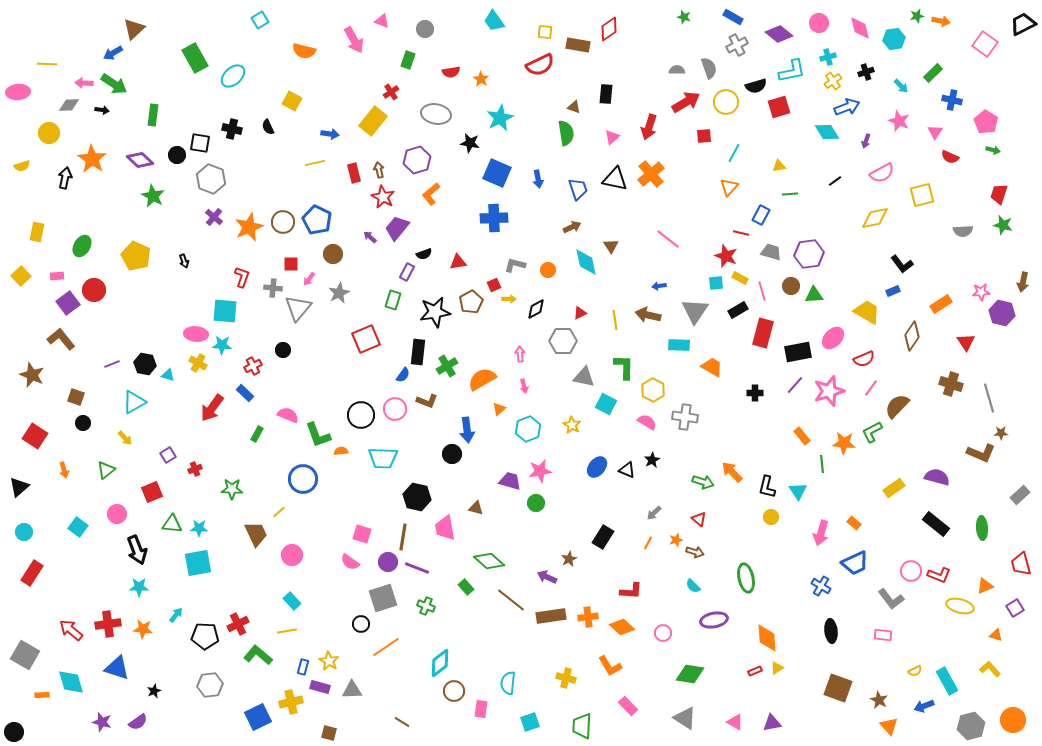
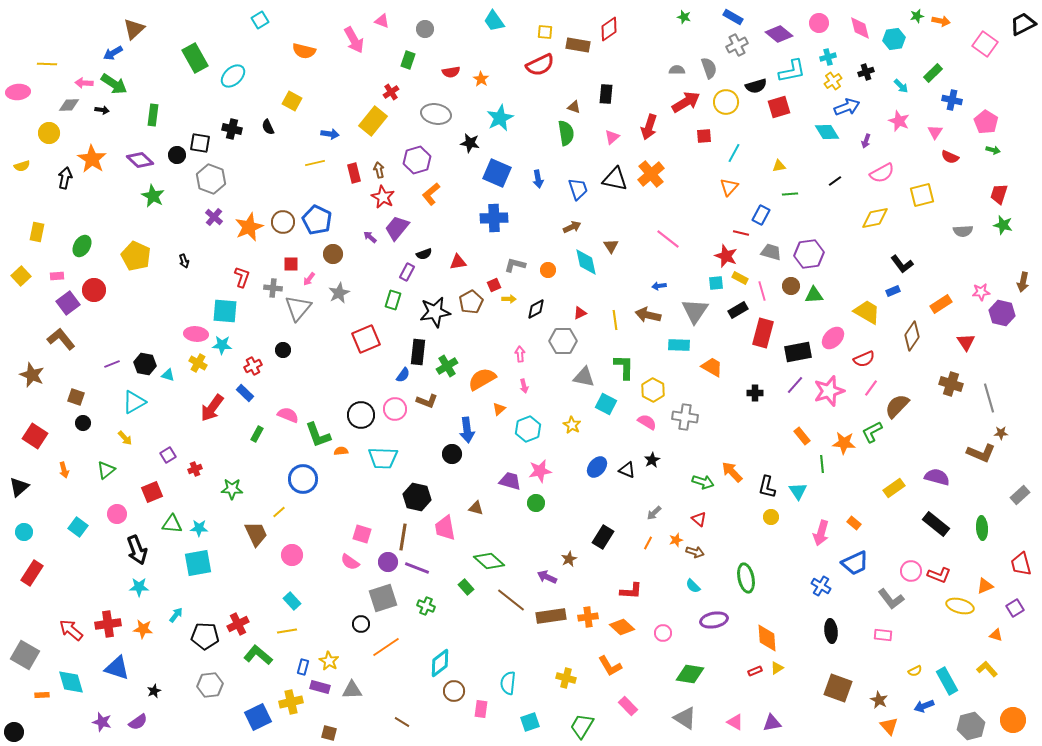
yellow L-shape at (990, 669): moved 3 px left
green trapezoid at (582, 726): rotated 28 degrees clockwise
